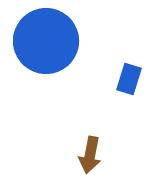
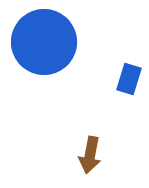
blue circle: moved 2 px left, 1 px down
